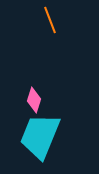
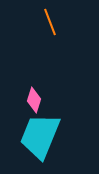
orange line: moved 2 px down
